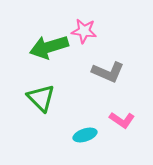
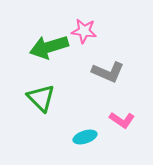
cyan ellipse: moved 2 px down
